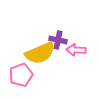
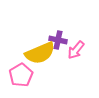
pink arrow: rotated 54 degrees counterclockwise
pink pentagon: rotated 10 degrees counterclockwise
